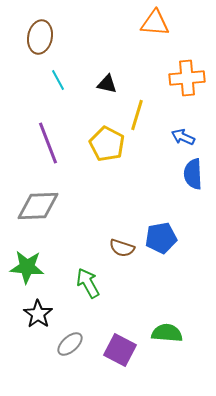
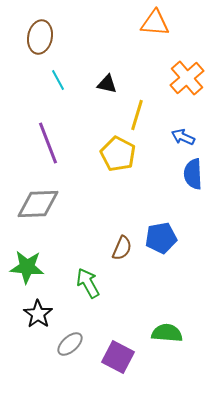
orange cross: rotated 36 degrees counterclockwise
yellow pentagon: moved 11 px right, 10 px down
gray diamond: moved 2 px up
brown semicircle: rotated 85 degrees counterclockwise
purple square: moved 2 px left, 7 px down
